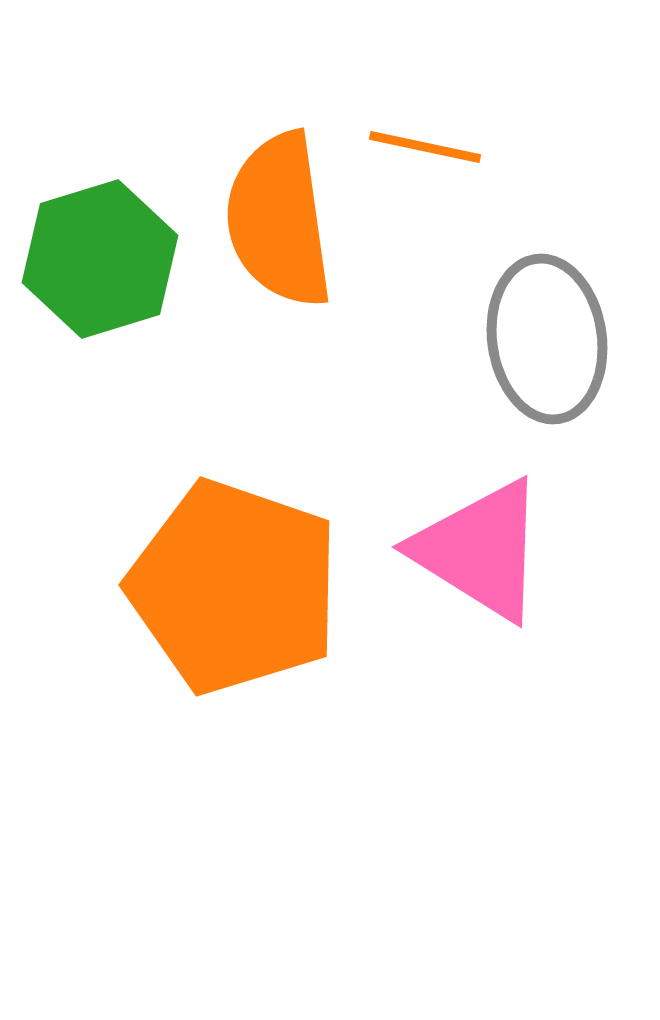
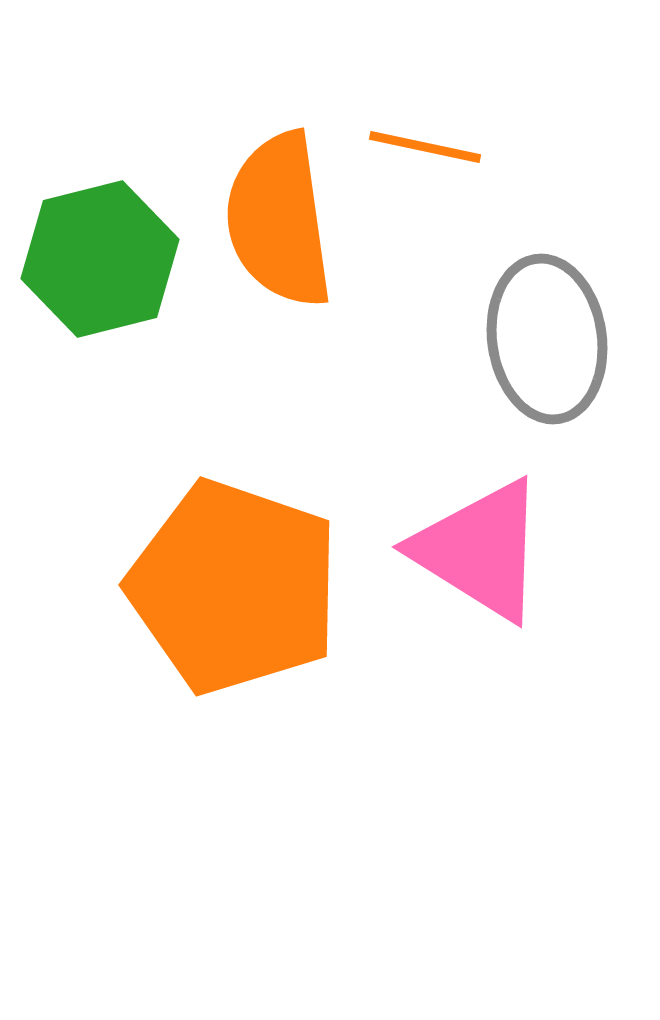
green hexagon: rotated 3 degrees clockwise
